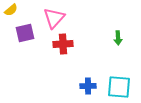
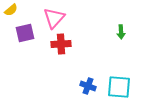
green arrow: moved 3 px right, 6 px up
red cross: moved 2 px left
blue cross: rotated 21 degrees clockwise
